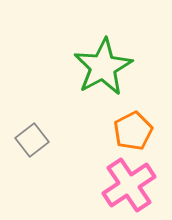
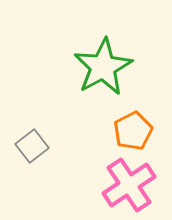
gray square: moved 6 px down
